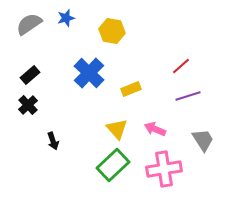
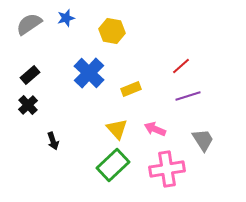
pink cross: moved 3 px right
